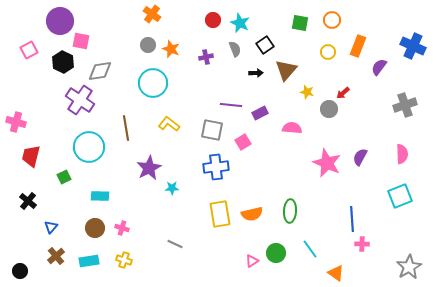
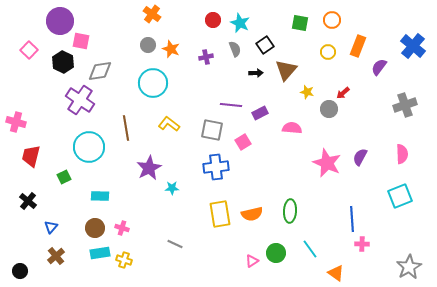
blue cross at (413, 46): rotated 15 degrees clockwise
pink square at (29, 50): rotated 18 degrees counterclockwise
cyan rectangle at (89, 261): moved 11 px right, 8 px up
